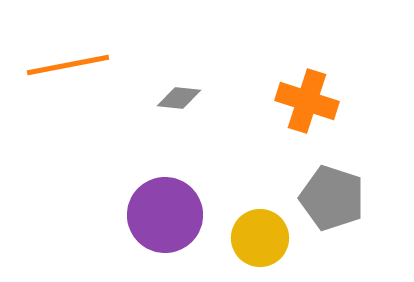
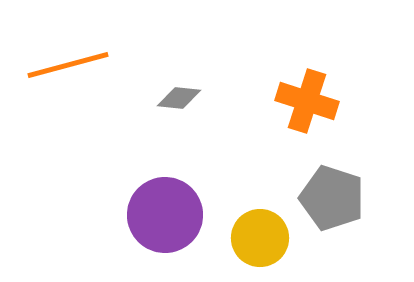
orange line: rotated 4 degrees counterclockwise
